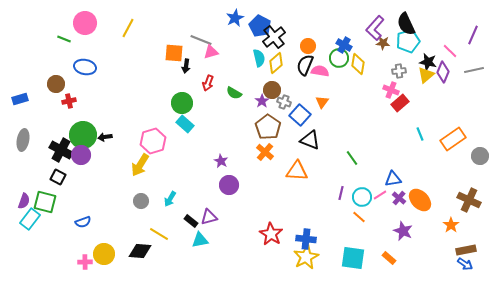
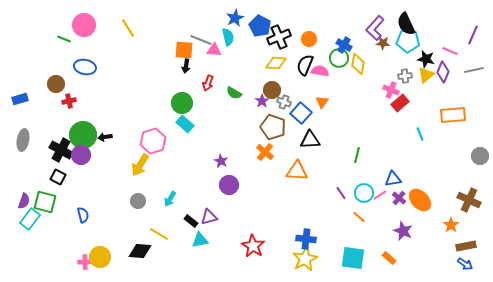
pink circle at (85, 23): moved 1 px left, 2 px down
yellow line at (128, 28): rotated 60 degrees counterclockwise
black cross at (274, 37): moved 5 px right; rotated 15 degrees clockwise
cyan pentagon at (408, 41): rotated 20 degrees clockwise
orange circle at (308, 46): moved 1 px right, 7 px up
pink line at (450, 51): rotated 21 degrees counterclockwise
pink triangle at (211, 52): moved 3 px right, 2 px up; rotated 21 degrees clockwise
orange square at (174, 53): moved 10 px right, 3 px up
cyan semicircle at (259, 58): moved 31 px left, 21 px up
black star at (428, 62): moved 2 px left, 3 px up
yellow diamond at (276, 63): rotated 45 degrees clockwise
gray cross at (399, 71): moved 6 px right, 5 px down
blue square at (300, 115): moved 1 px right, 2 px up
brown pentagon at (268, 127): moved 5 px right; rotated 15 degrees counterclockwise
orange rectangle at (453, 139): moved 24 px up; rotated 30 degrees clockwise
black triangle at (310, 140): rotated 25 degrees counterclockwise
green line at (352, 158): moved 5 px right, 3 px up; rotated 49 degrees clockwise
purple line at (341, 193): rotated 48 degrees counterclockwise
cyan circle at (362, 197): moved 2 px right, 4 px up
gray circle at (141, 201): moved 3 px left
blue semicircle at (83, 222): moved 7 px up; rotated 84 degrees counterclockwise
red star at (271, 234): moved 18 px left, 12 px down
brown rectangle at (466, 250): moved 4 px up
yellow circle at (104, 254): moved 4 px left, 3 px down
yellow star at (306, 257): moved 1 px left, 2 px down
